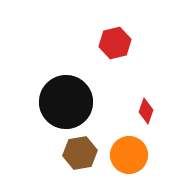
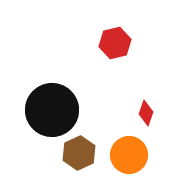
black circle: moved 14 px left, 8 px down
red diamond: moved 2 px down
brown hexagon: moved 1 px left; rotated 16 degrees counterclockwise
